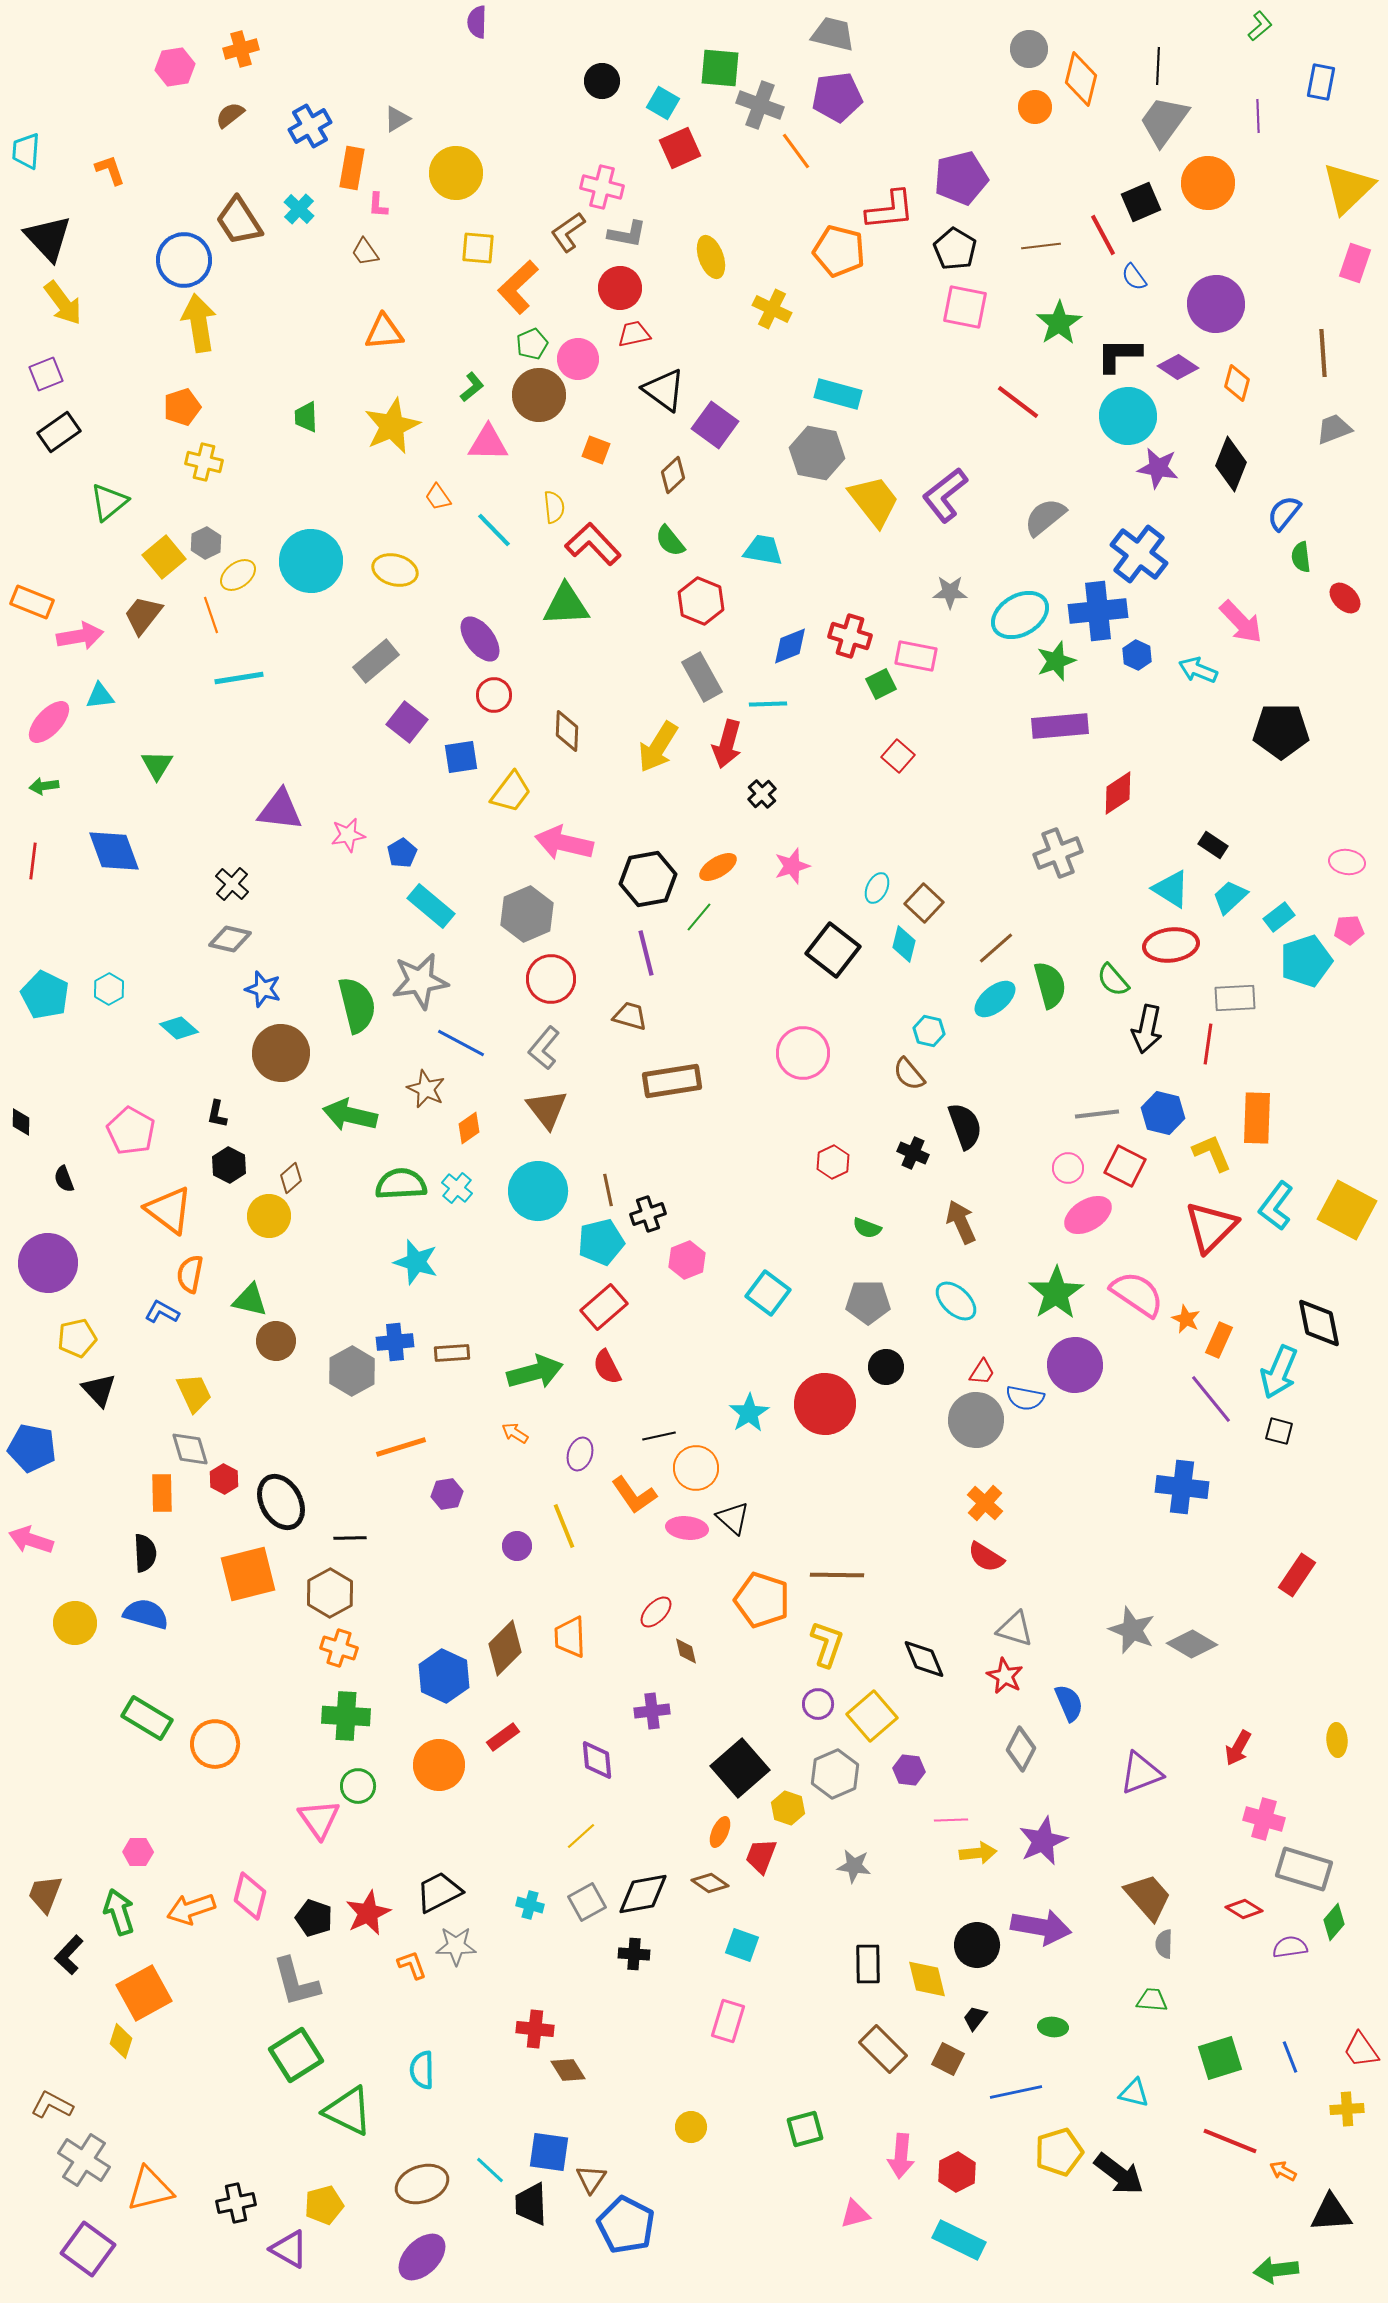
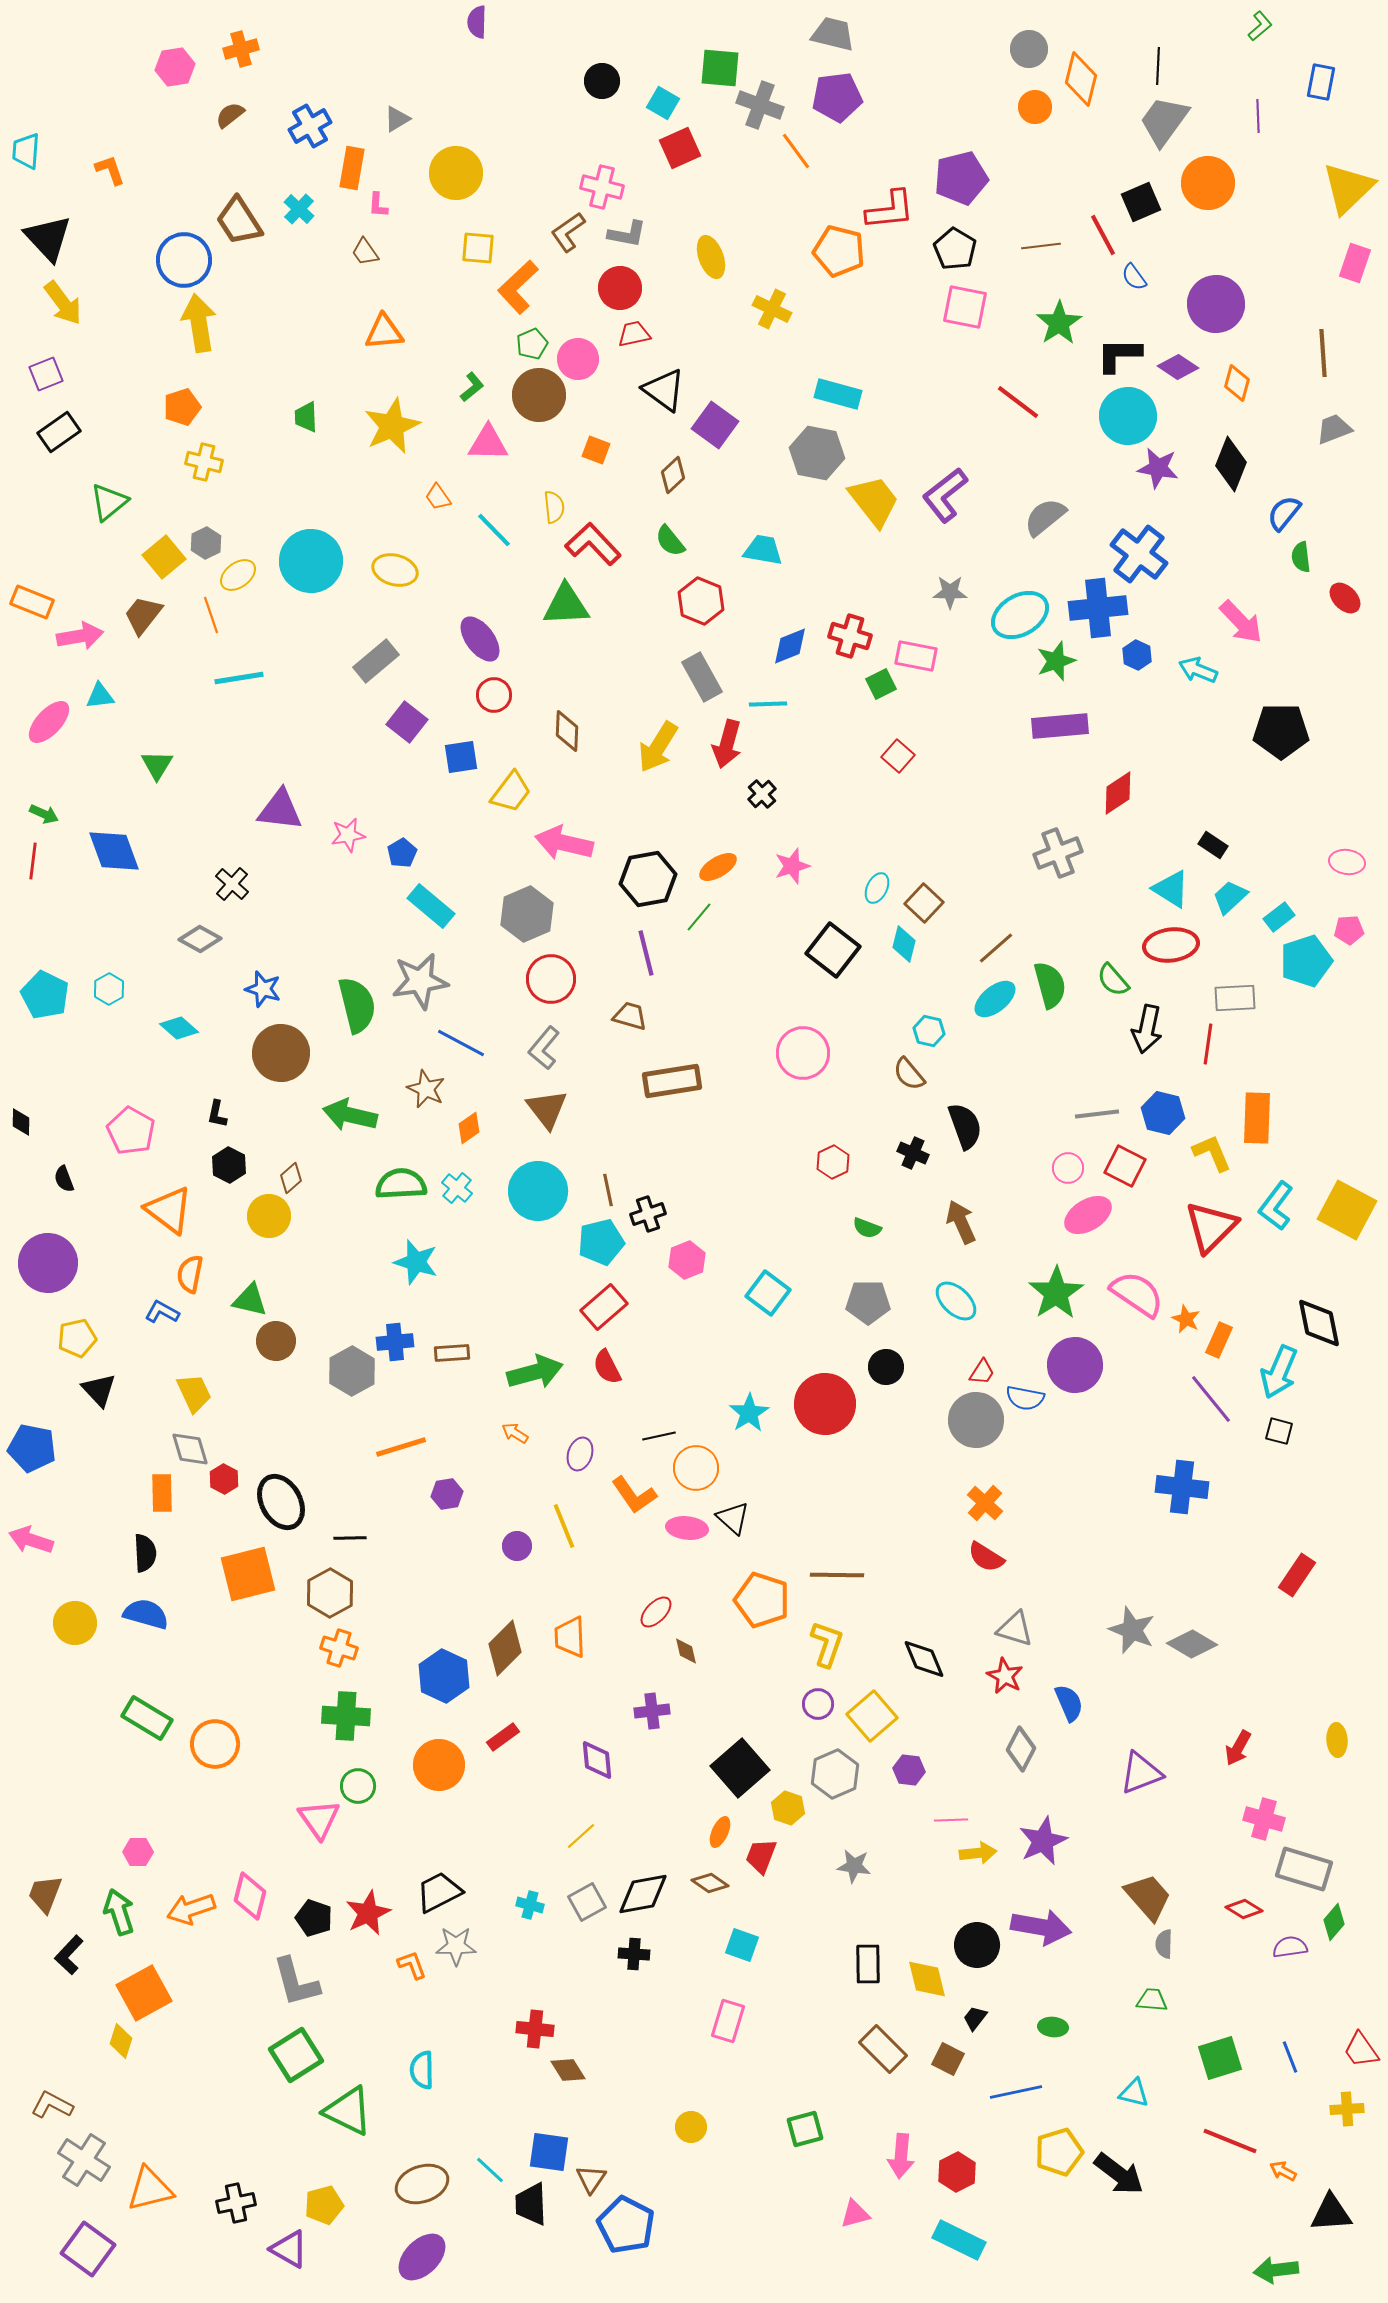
blue cross at (1098, 611): moved 3 px up
green arrow at (44, 786): moved 28 px down; rotated 148 degrees counterclockwise
gray diamond at (230, 939): moved 30 px left; rotated 15 degrees clockwise
